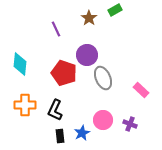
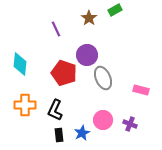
pink rectangle: rotated 28 degrees counterclockwise
black rectangle: moved 1 px left, 1 px up
